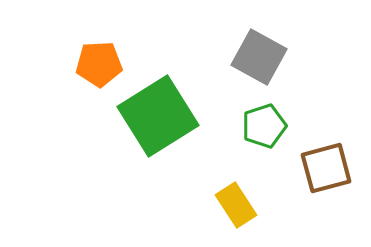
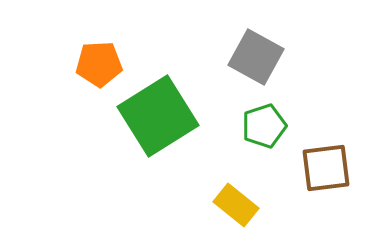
gray square: moved 3 px left
brown square: rotated 8 degrees clockwise
yellow rectangle: rotated 18 degrees counterclockwise
